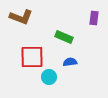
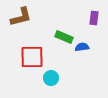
brown L-shape: rotated 35 degrees counterclockwise
blue semicircle: moved 12 px right, 15 px up
cyan circle: moved 2 px right, 1 px down
